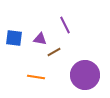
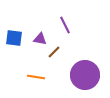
brown line: rotated 16 degrees counterclockwise
